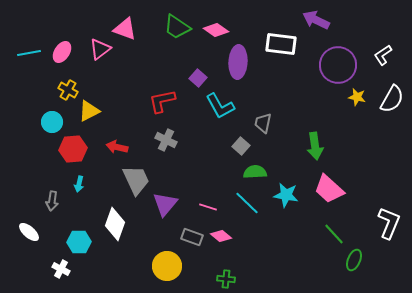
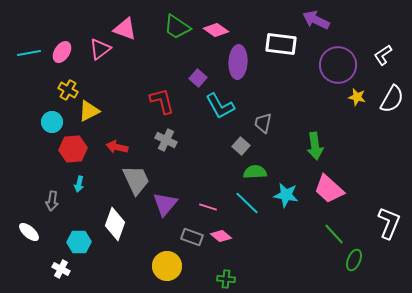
red L-shape at (162, 101): rotated 88 degrees clockwise
